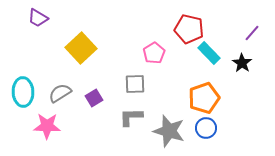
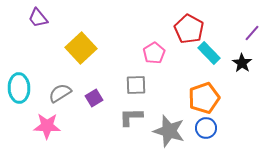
purple trapezoid: rotated 20 degrees clockwise
red pentagon: rotated 16 degrees clockwise
gray square: moved 1 px right, 1 px down
cyan ellipse: moved 4 px left, 4 px up
